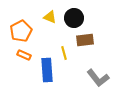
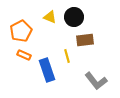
black circle: moved 1 px up
yellow line: moved 3 px right, 3 px down
blue rectangle: rotated 15 degrees counterclockwise
gray L-shape: moved 2 px left, 3 px down
